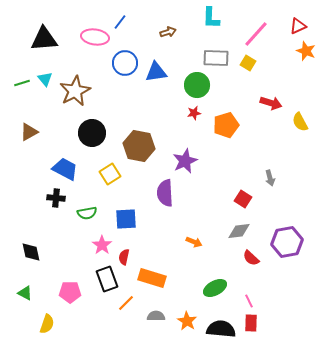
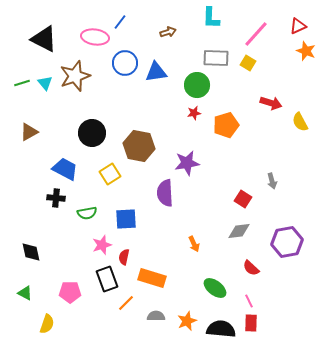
black triangle at (44, 39): rotated 32 degrees clockwise
cyan triangle at (45, 79): moved 4 px down
brown star at (75, 91): moved 15 px up; rotated 8 degrees clockwise
purple star at (185, 161): moved 2 px right, 2 px down; rotated 15 degrees clockwise
gray arrow at (270, 178): moved 2 px right, 3 px down
orange arrow at (194, 242): moved 2 px down; rotated 42 degrees clockwise
pink star at (102, 245): rotated 18 degrees clockwise
red semicircle at (251, 258): moved 10 px down
green ellipse at (215, 288): rotated 65 degrees clockwise
orange star at (187, 321): rotated 18 degrees clockwise
